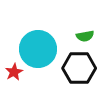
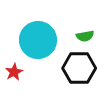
cyan circle: moved 9 px up
